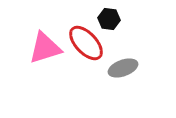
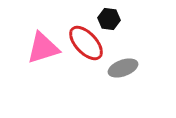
pink triangle: moved 2 px left
